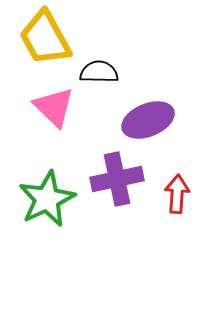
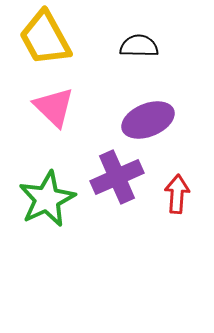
black semicircle: moved 40 px right, 26 px up
purple cross: moved 2 px up; rotated 12 degrees counterclockwise
